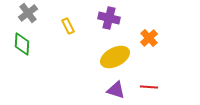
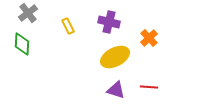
purple cross: moved 4 px down
